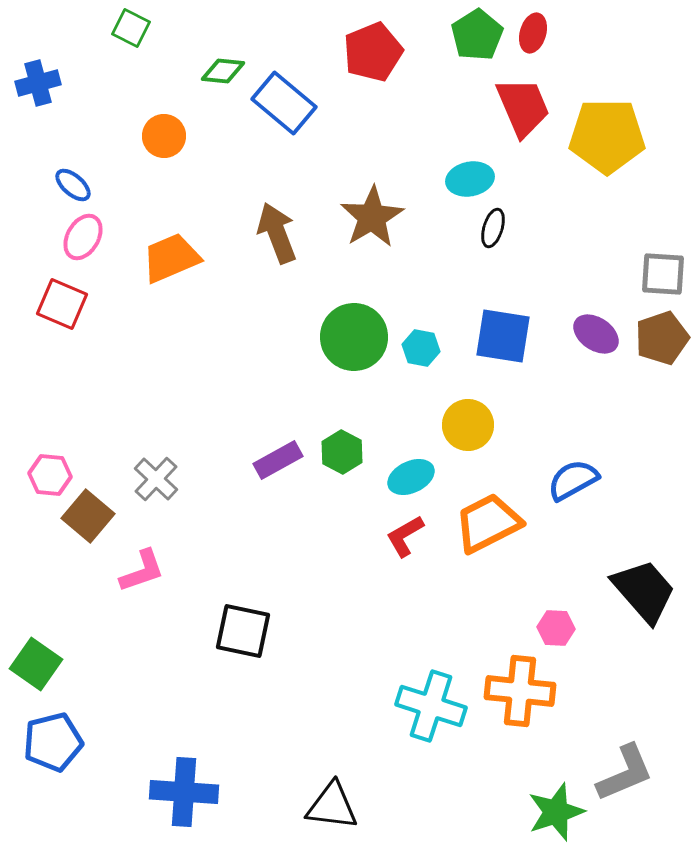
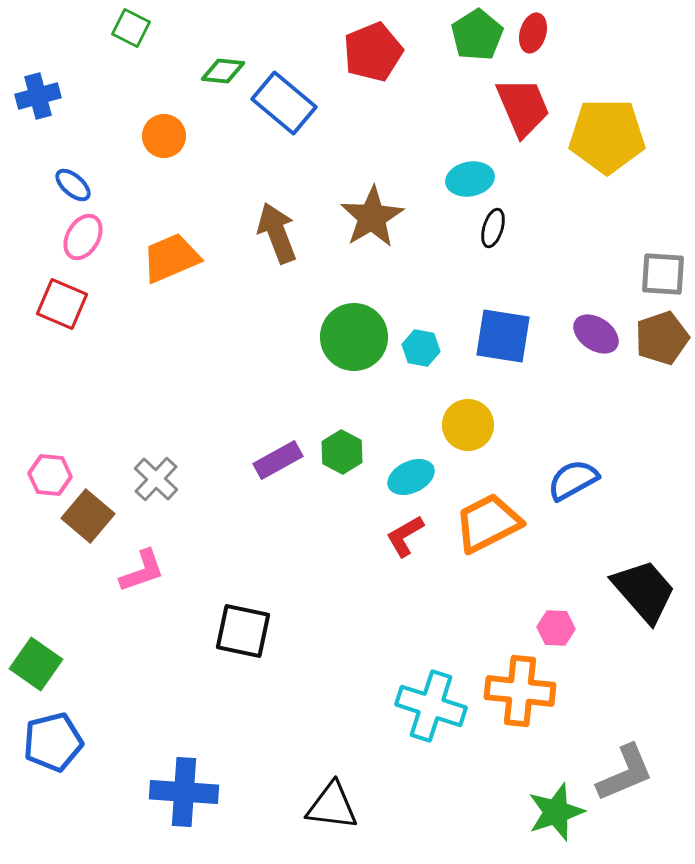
blue cross at (38, 83): moved 13 px down
